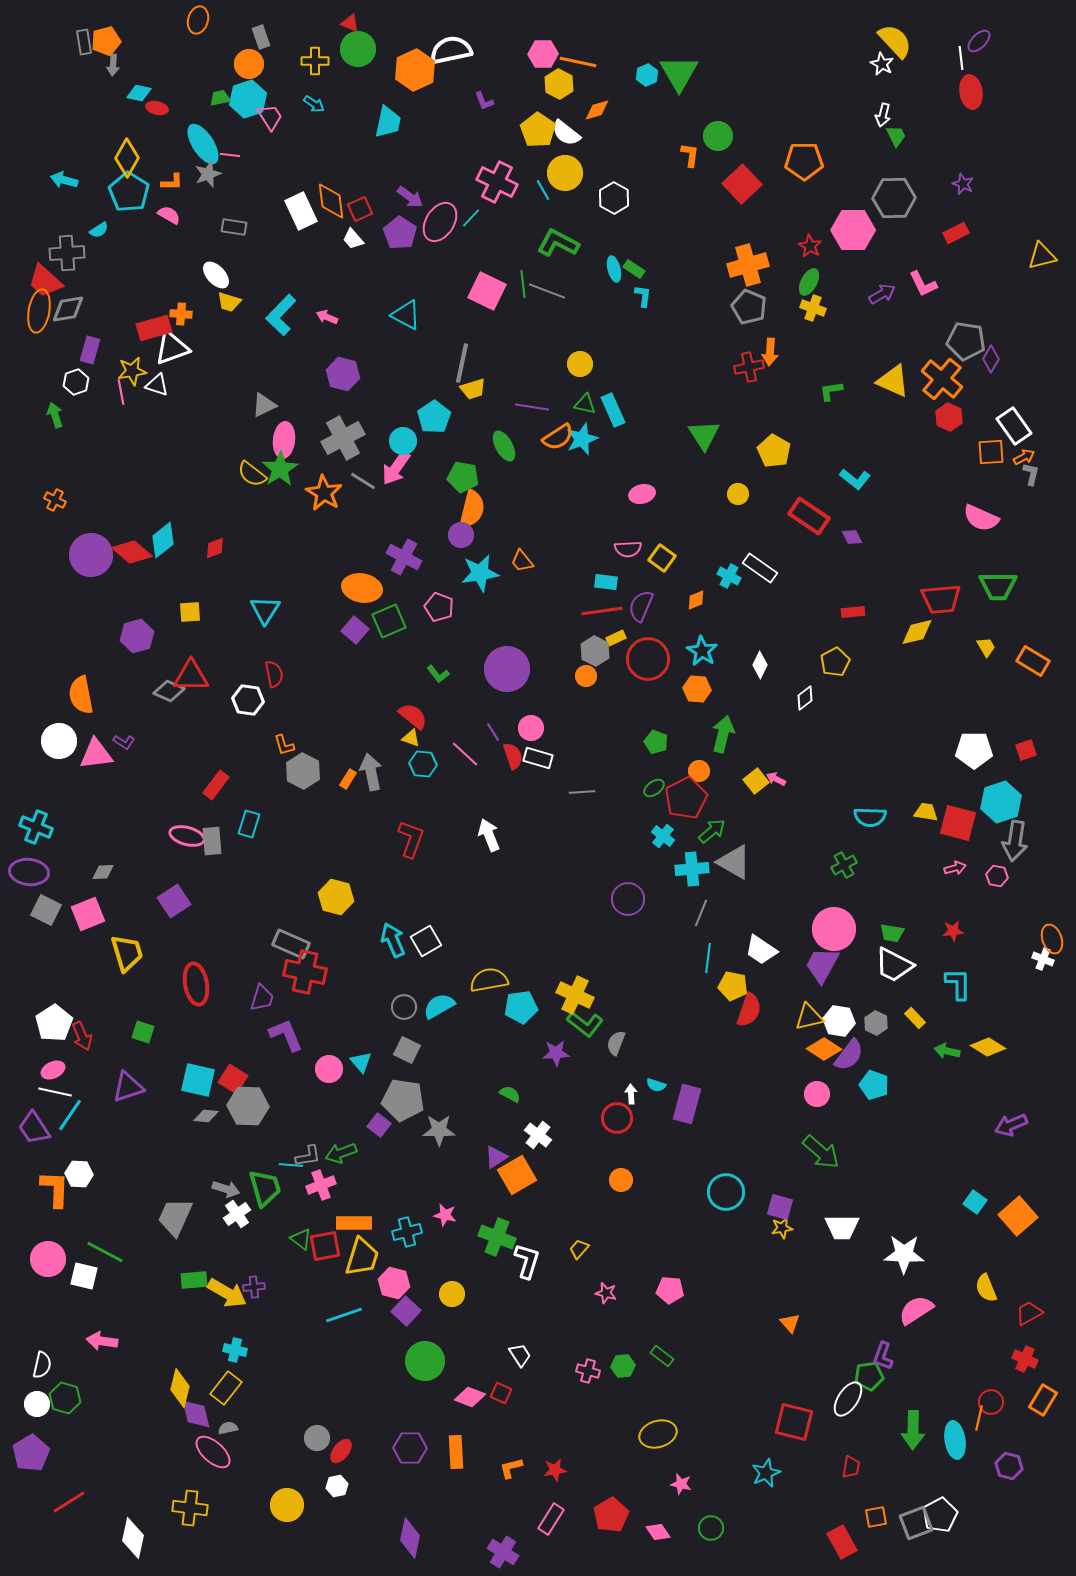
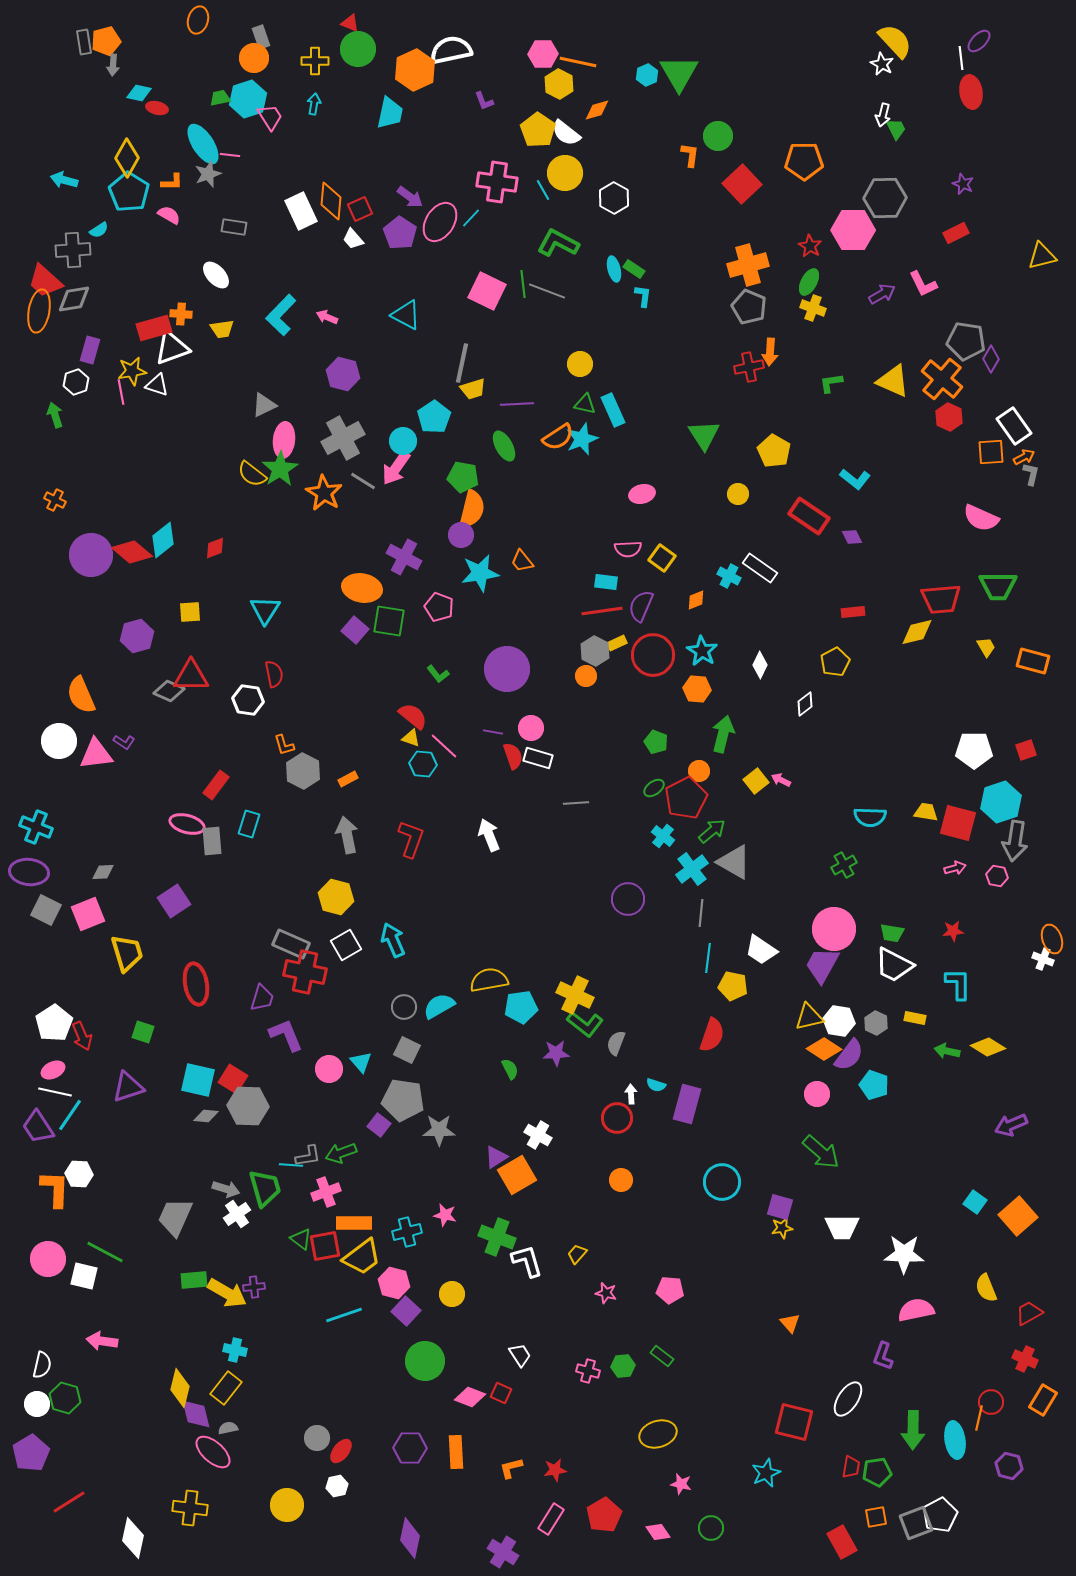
orange circle at (249, 64): moved 5 px right, 6 px up
cyan arrow at (314, 104): rotated 115 degrees counterclockwise
cyan trapezoid at (388, 122): moved 2 px right, 9 px up
green trapezoid at (896, 136): moved 7 px up
pink cross at (497, 182): rotated 18 degrees counterclockwise
gray hexagon at (894, 198): moved 9 px left
orange diamond at (331, 201): rotated 12 degrees clockwise
gray cross at (67, 253): moved 6 px right, 3 px up
yellow trapezoid at (229, 302): moved 7 px left, 27 px down; rotated 25 degrees counterclockwise
gray diamond at (68, 309): moved 6 px right, 10 px up
green L-shape at (831, 391): moved 8 px up
purple line at (532, 407): moved 15 px left, 3 px up; rotated 12 degrees counterclockwise
green square at (389, 621): rotated 32 degrees clockwise
yellow rectangle at (616, 638): moved 1 px right, 5 px down
red circle at (648, 659): moved 5 px right, 4 px up
orange rectangle at (1033, 661): rotated 16 degrees counterclockwise
orange semicircle at (81, 695): rotated 12 degrees counterclockwise
white diamond at (805, 698): moved 6 px down
purple line at (493, 732): rotated 48 degrees counterclockwise
pink line at (465, 754): moved 21 px left, 8 px up
gray arrow at (371, 772): moved 24 px left, 63 px down
orange rectangle at (348, 779): rotated 30 degrees clockwise
pink arrow at (776, 779): moved 5 px right, 1 px down
gray line at (582, 792): moved 6 px left, 11 px down
pink ellipse at (187, 836): moved 12 px up
cyan cross at (692, 869): rotated 32 degrees counterclockwise
gray line at (701, 913): rotated 16 degrees counterclockwise
white square at (426, 941): moved 80 px left, 4 px down
red semicircle at (749, 1010): moved 37 px left, 25 px down
yellow rectangle at (915, 1018): rotated 35 degrees counterclockwise
green semicircle at (510, 1094): moved 25 px up; rotated 35 degrees clockwise
purple trapezoid at (34, 1128): moved 4 px right, 1 px up
white cross at (538, 1135): rotated 8 degrees counterclockwise
pink cross at (321, 1185): moved 5 px right, 7 px down
cyan circle at (726, 1192): moved 4 px left, 10 px up
yellow trapezoid at (579, 1249): moved 2 px left, 5 px down
yellow trapezoid at (362, 1257): rotated 36 degrees clockwise
white L-shape at (527, 1261): rotated 33 degrees counterclockwise
pink semicircle at (916, 1310): rotated 21 degrees clockwise
green pentagon at (869, 1376): moved 8 px right, 96 px down
red pentagon at (611, 1515): moved 7 px left
